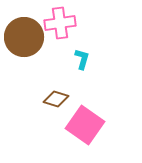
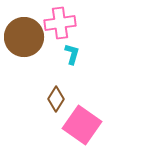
cyan L-shape: moved 10 px left, 5 px up
brown diamond: rotated 75 degrees counterclockwise
pink square: moved 3 px left
